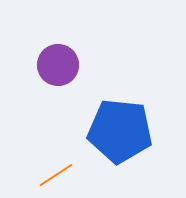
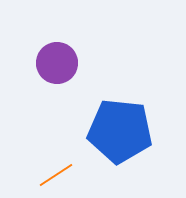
purple circle: moved 1 px left, 2 px up
